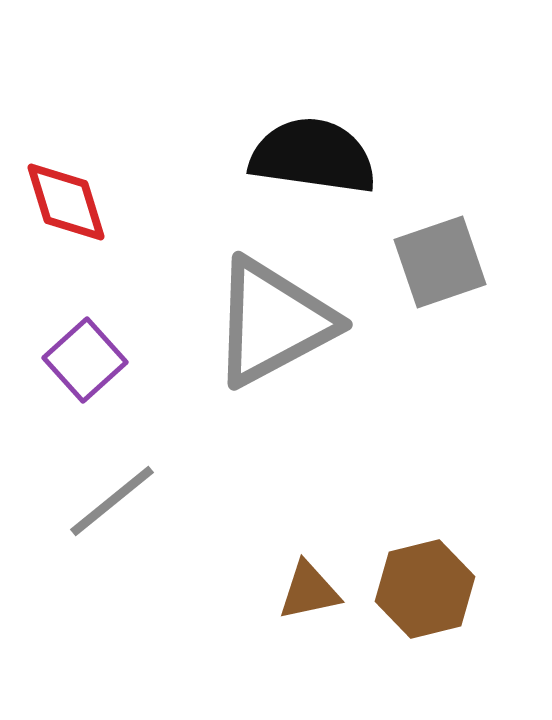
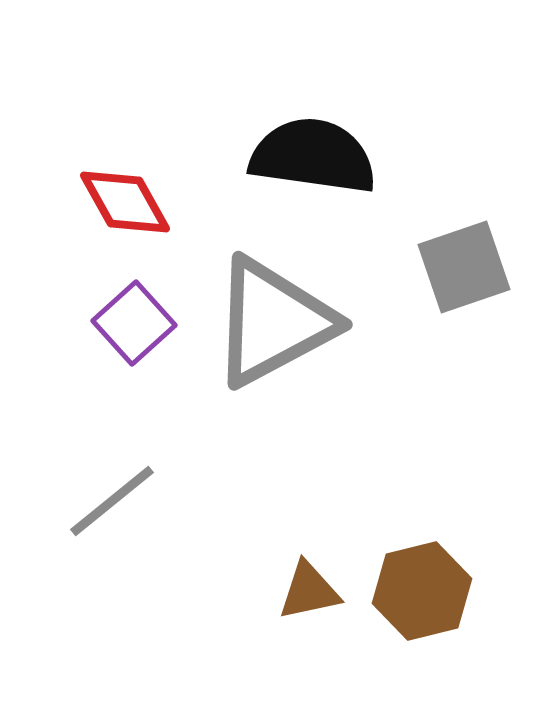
red diamond: moved 59 px right; rotated 12 degrees counterclockwise
gray square: moved 24 px right, 5 px down
purple square: moved 49 px right, 37 px up
brown hexagon: moved 3 px left, 2 px down
